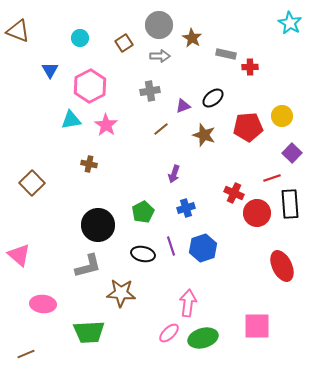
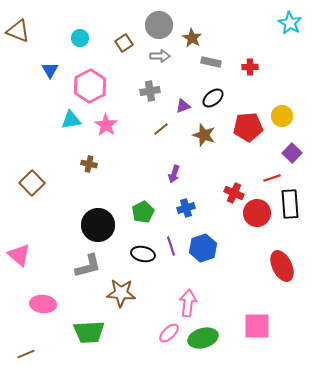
gray rectangle at (226, 54): moved 15 px left, 8 px down
